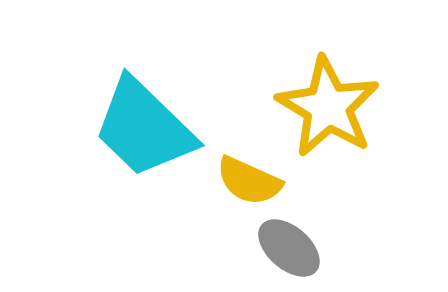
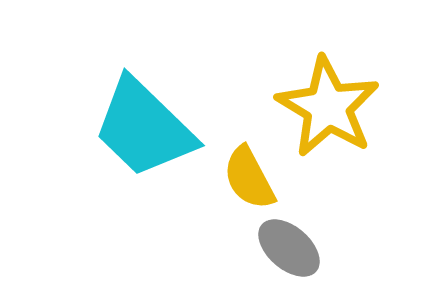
yellow semicircle: moved 3 px up; rotated 38 degrees clockwise
